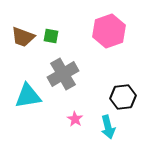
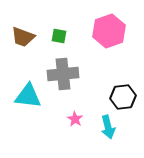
green square: moved 8 px right
gray cross: rotated 24 degrees clockwise
cyan triangle: rotated 16 degrees clockwise
